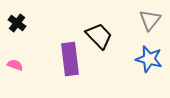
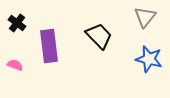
gray triangle: moved 5 px left, 3 px up
purple rectangle: moved 21 px left, 13 px up
